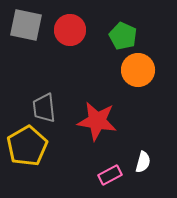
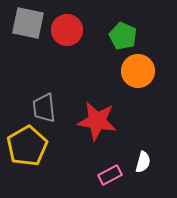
gray square: moved 2 px right, 2 px up
red circle: moved 3 px left
orange circle: moved 1 px down
